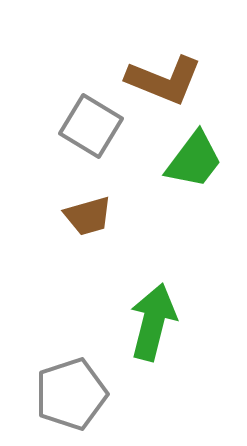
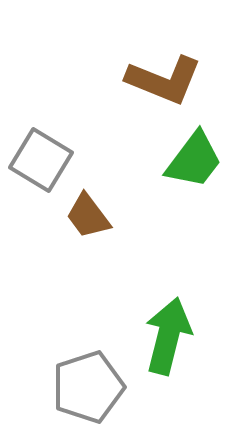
gray square: moved 50 px left, 34 px down
brown trapezoid: rotated 69 degrees clockwise
green arrow: moved 15 px right, 14 px down
gray pentagon: moved 17 px right, 7 px up
